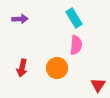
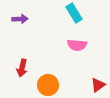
cyan rectangle: moved 5 px up
pink semicircle: moved 1 px right; rotated 90 degrees clockwise
orange circle: moved 9 px left, 17 px down
red triangle: rotated 21 degrees clockwise
